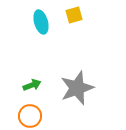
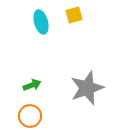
gray star: moved 10 px right
